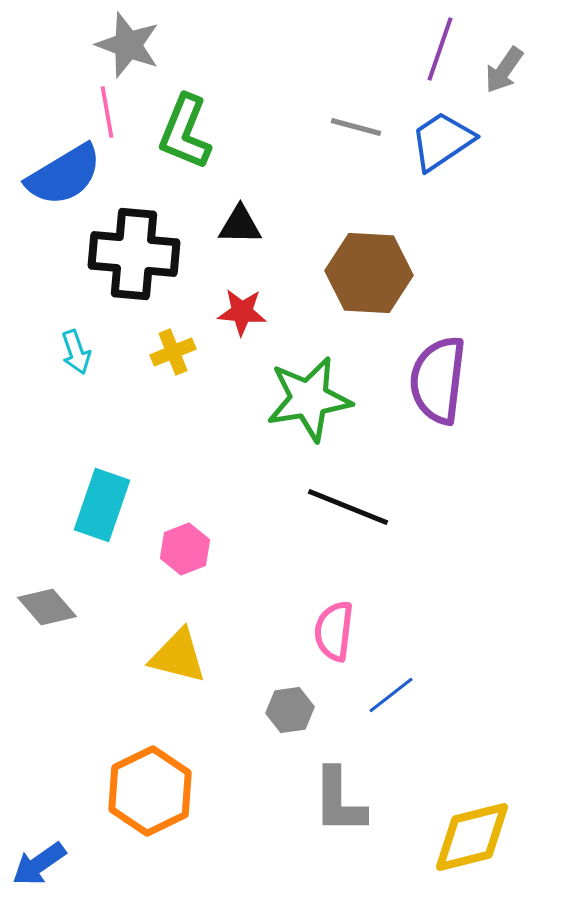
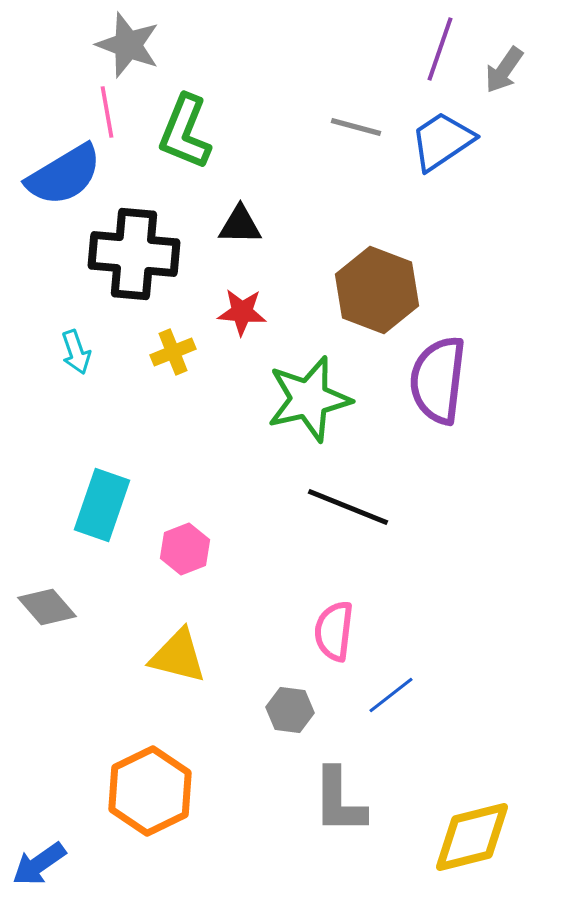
brown hexagon: moved 8 px right, 17 px down; rotated 18 degrees clockwise
green star: rotated 4 degrees counterclockwise
gray hexagon: rotated 15 degrees clockwise
